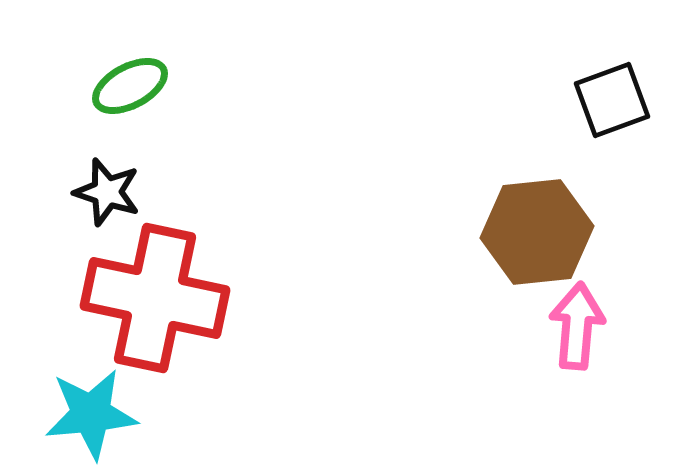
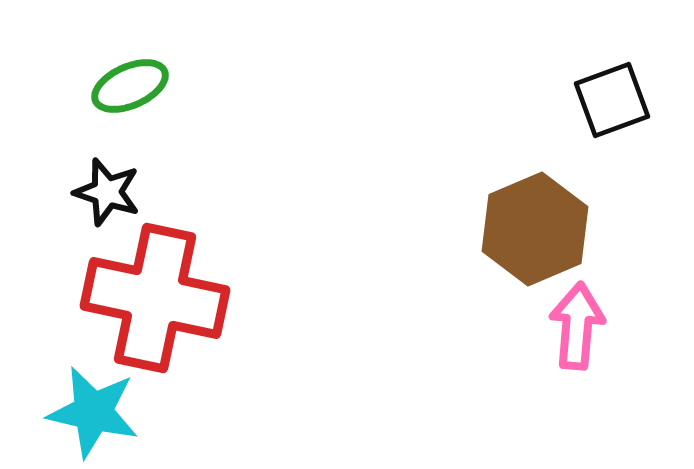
green ellipse: rotated 4 degrees clockwise
brown hexagon: moved 2 px left, 3 px up; rotated 17 degrees counterclockwise
cyan star: moved 2 px right, 2 px up; rotated 18 degrees clockwise
